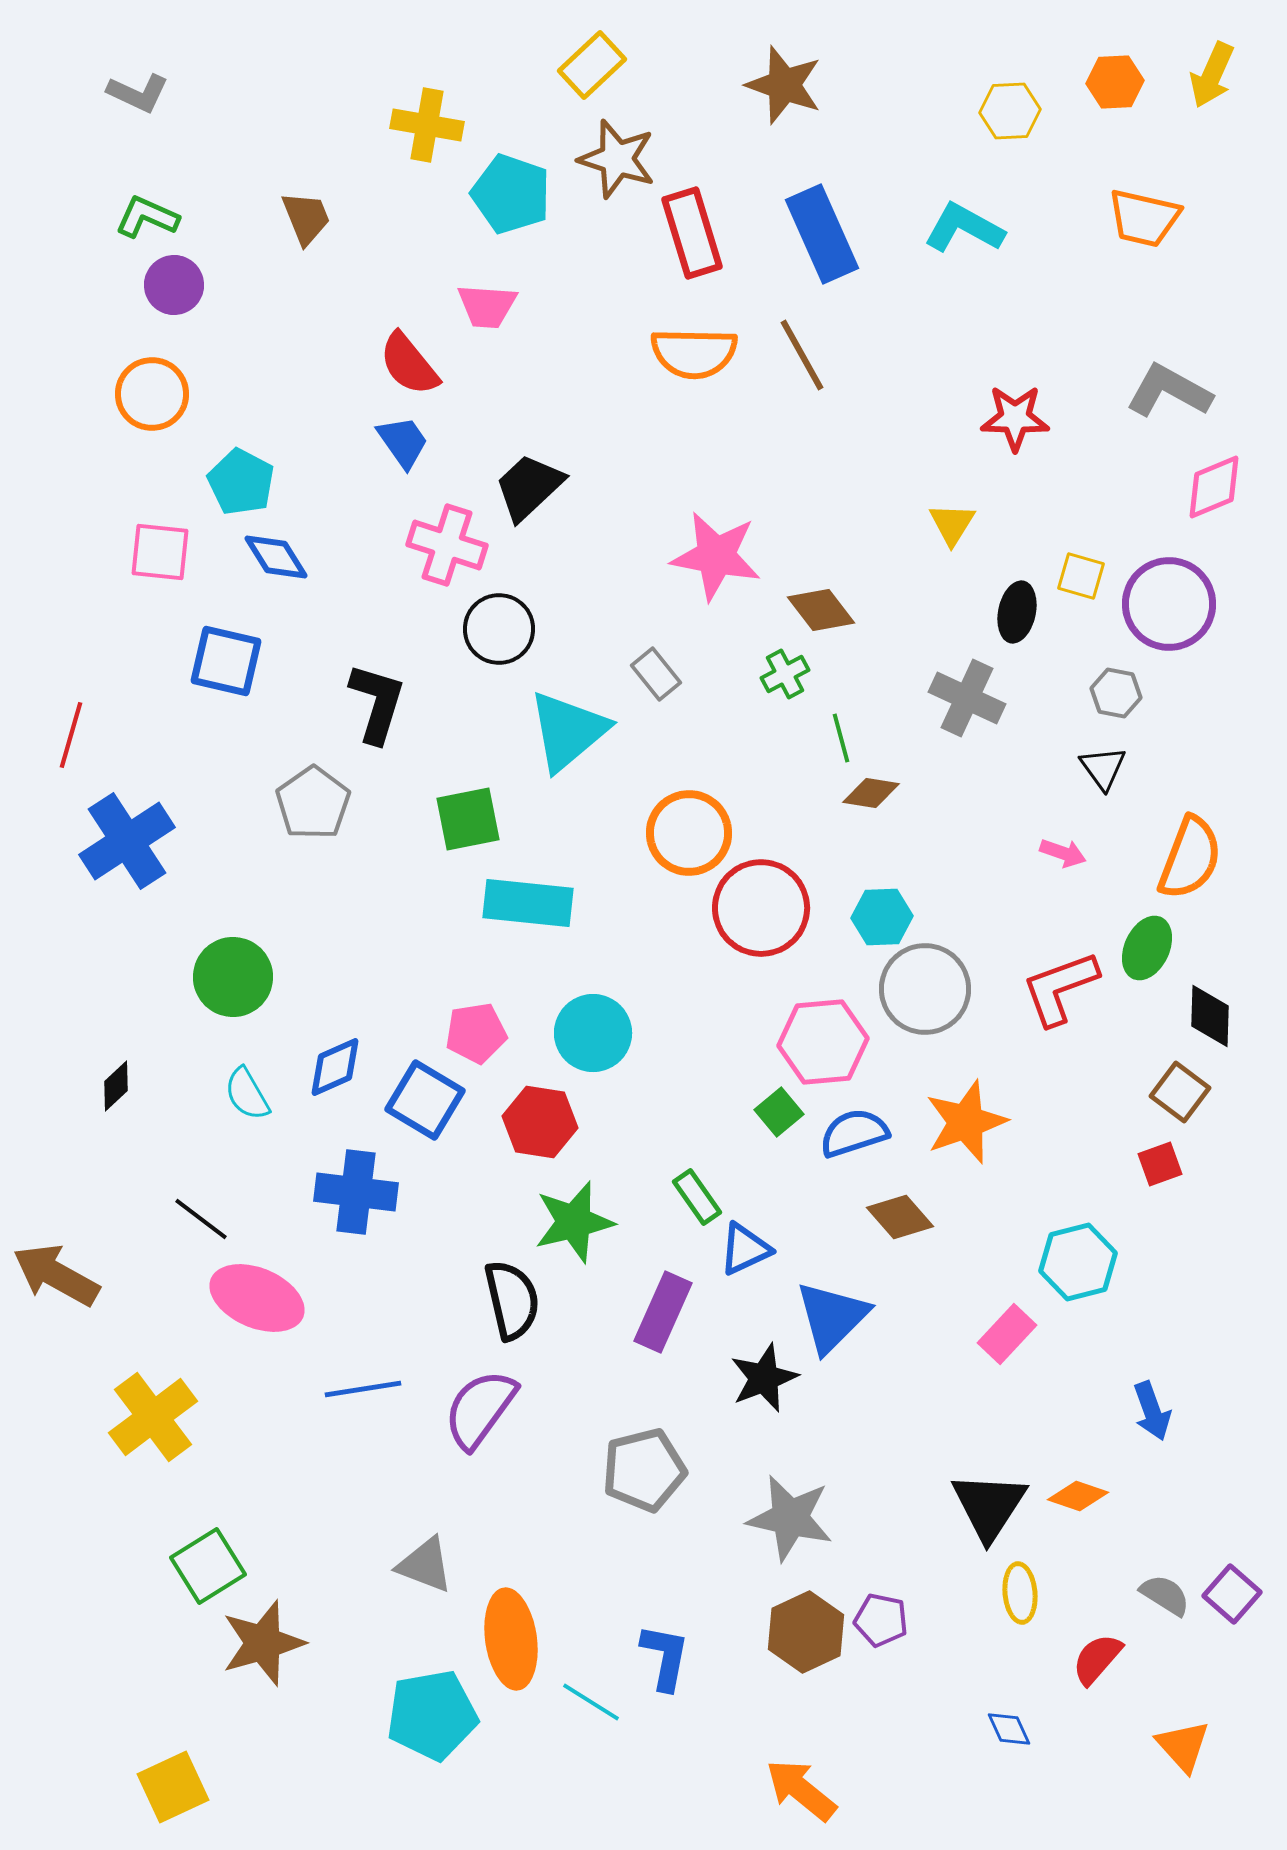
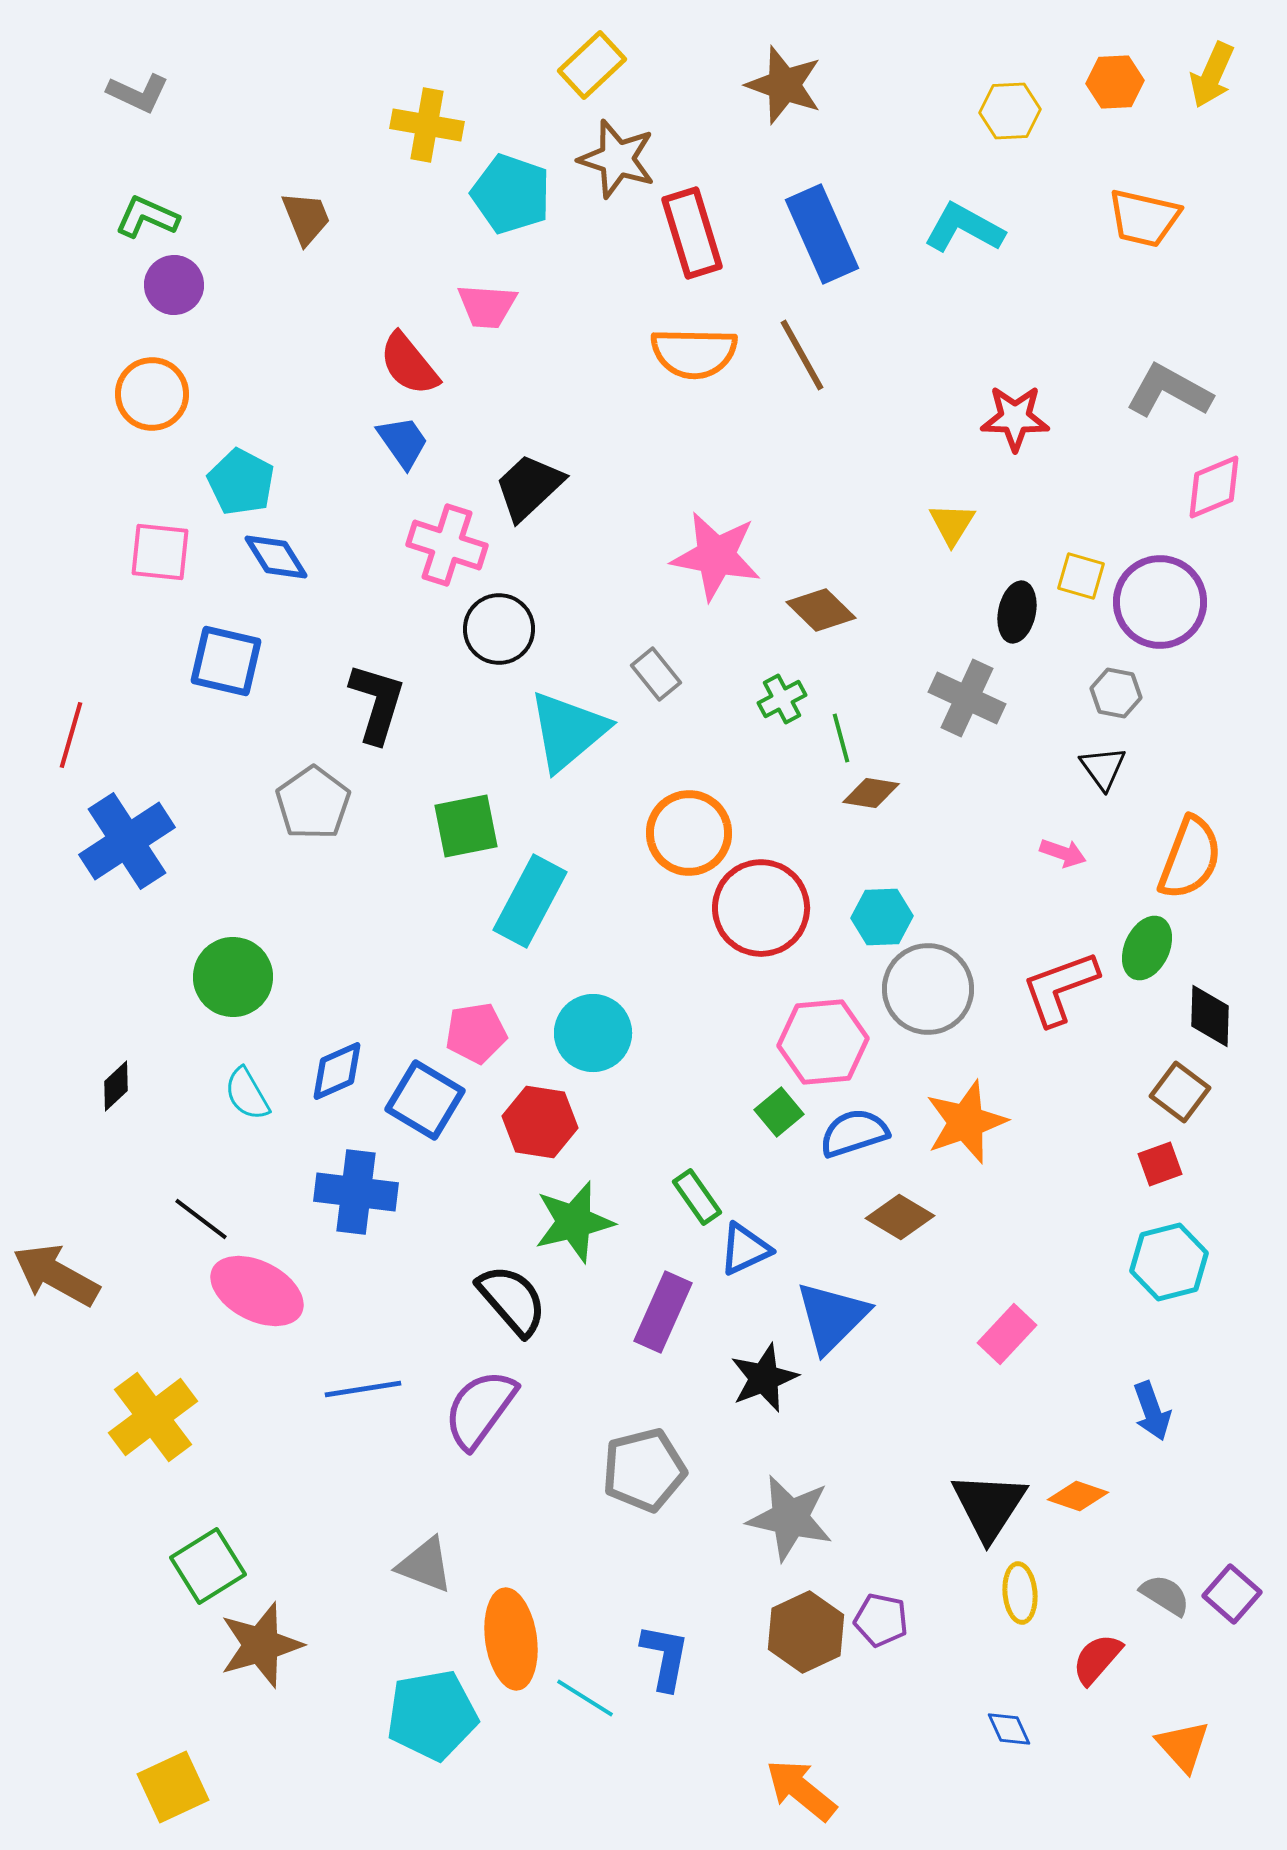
purple circle at (1169, 604): moved 9 px left, 2 px up
brown diamond at (821, 610): rotated 8 degrees counterclockwise
green cross at (785, 674): moved 3 px left, 25 px down
green square at (468, 819): moved 2 px left, 7 px down
cyan rectangle at (528, 903): moved 2 px right, 2 px up; rotated 68 degrees counterclockwise
gray circle at (925, 989): moved 3 px right
blue diamond at (335, 1067): moved 2 px right, 4 px down
brown diamond at (900, 1217): rotated 18 degrees counterclockwise
cyan hexagon at (1078, 1262): moved 91 px right
pink ellipse at (257, 1298): moved 7 px up; rotated 4 degrees clockwise
black semicircle at (512, 1300): rotated 28 degrees counterclockwise
brown star at (263, 1643): moved 2 px left, 2 px down
cyan line at (591, 1702): moved 6 px left, 4 px up
